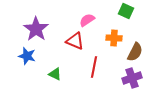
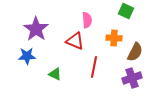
pink semicircle: rotated 119 degrees clockwise
blue star: rotated 18 degrees counterclockwise
